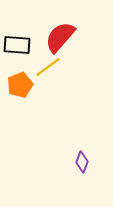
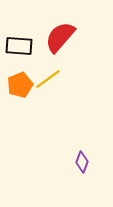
black rectangle: moved 2 px right, 1 px down
yellow line: moved 12 px down
